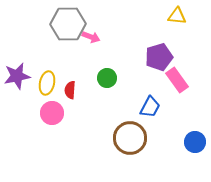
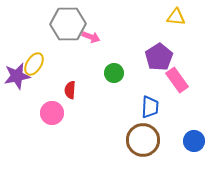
yellow triangle: moved 1 px left, 1 px down
purple pentagon: rotated 16 degrees counterclockwise
green circle: moved 7 px right, 5 px up
yellow ellipse: moved 13 px left, 19 px up; rotated 20 degrees clockwise
blue trapezoid: rotated 25 degrees counterclockwise
brown circle: moved 13 px right, 2 px down
blue circle: moved 1 px left, 1 px up
